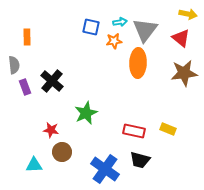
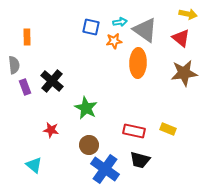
gray triangle: rotated 32 degrees counterclockwise
green star: moved 5 px up; rotated 20 degrees counterclockwise
brown circle: moved 27 px right, 7 px up
cyan triangle: rotated 42 degrees clockwise
